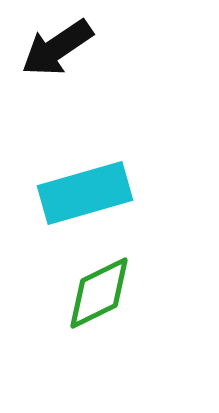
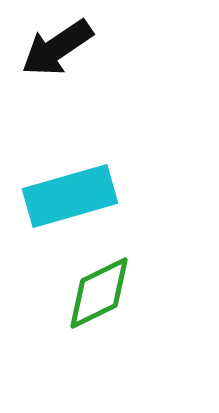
cyan rectangle: moved 15 px left, 3 px down
